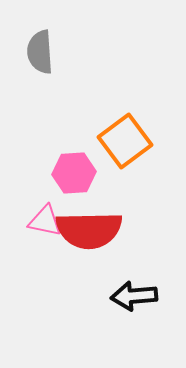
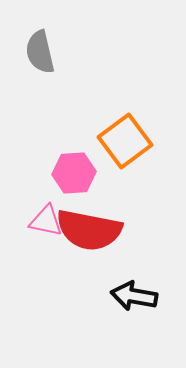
gray semicircle: rotated 9 degrees counterclockwise
pink triangle: moved 1 px right
red semicircle: rotated 12 degrees clockwise
black arrow: rotated 15 degrees clockwise
